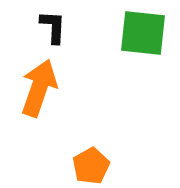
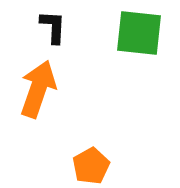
green square: moved 4 px left
orange arrow: moved 1 px left, 1 px down
